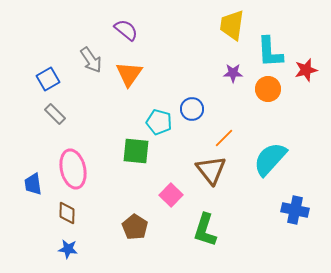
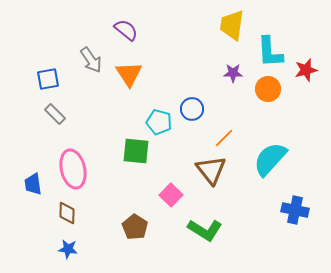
orange triangle: rotated 8 degrees counterclockwise
blue square: rotated 20 degrees clockwise
green L-shape: rotated 76 degrees counterclockwise
